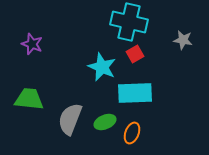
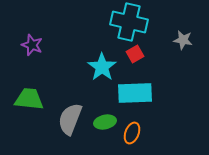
purple star: moved 1 px down
cyan star: rotated 12 degrees clockwise
green ellipse: rotated 10 degrees clockwise
